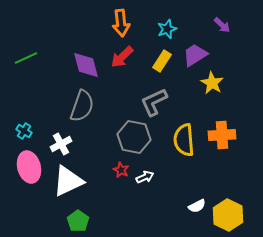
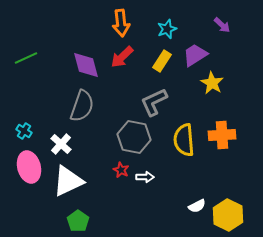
white cross: rotated 20 degrees counterclockwise
white arrow: rotated 24 degrees clockwise
